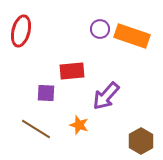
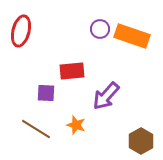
orange star: moved 3 px left
